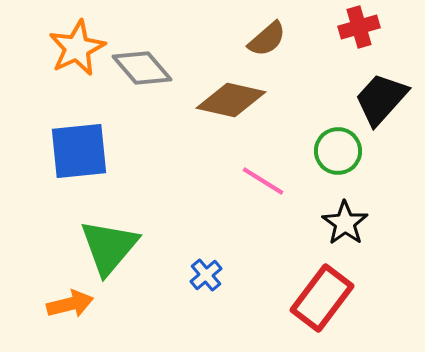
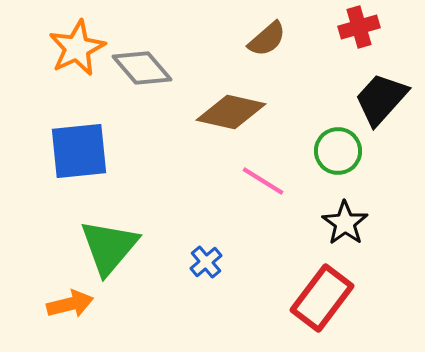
brown diamond: moved 12 px down
blue cross: moved 13 px up
